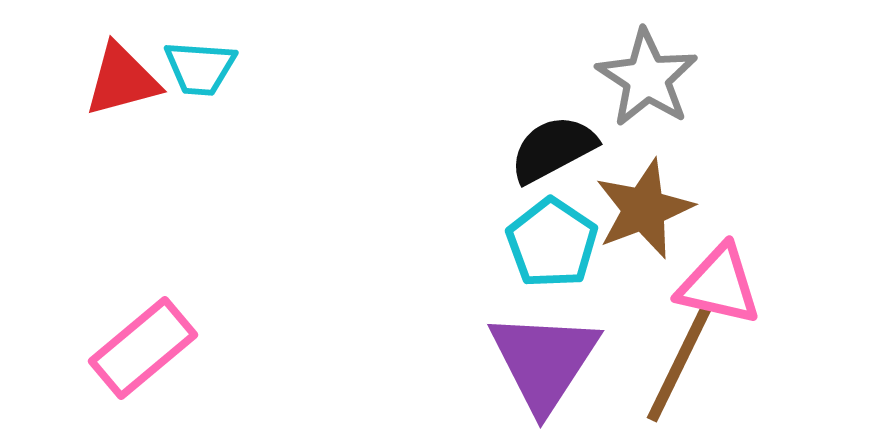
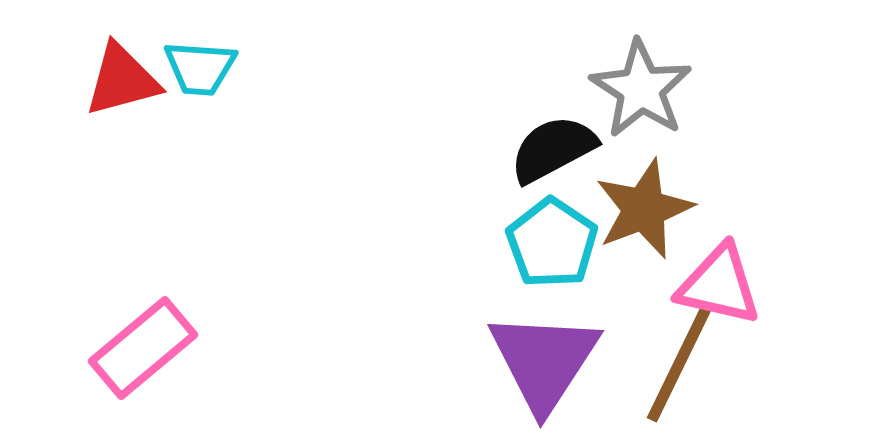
gray star: moved 6 px left, 11 px down
